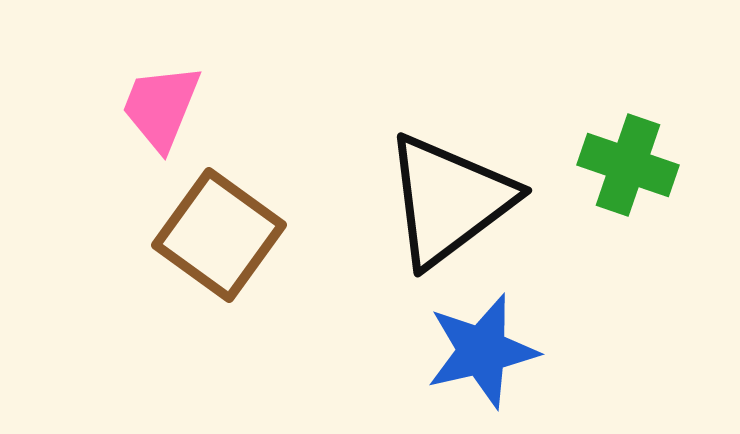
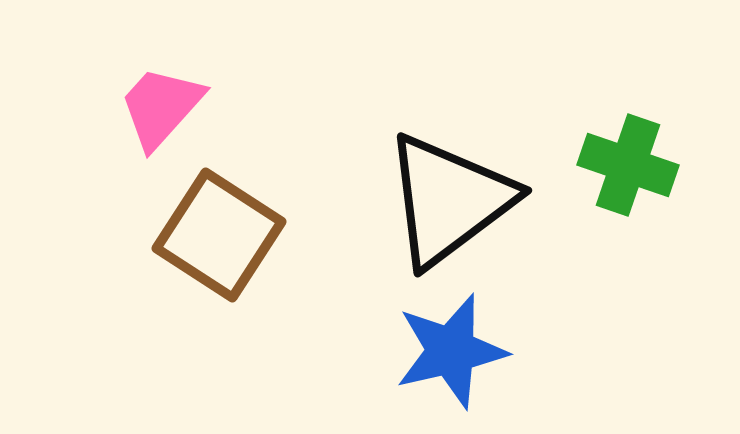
pink trapezoid: rotated 20 degrees clockwise
brown square: rotated 3 degrees counterclockwise
blue star: moved 31 px left
